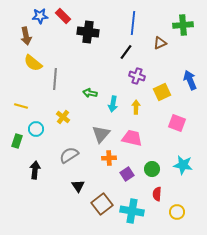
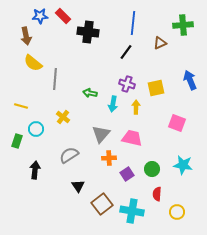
purple cross: moved 10 px left, 8 px down
yellow square: moved 6 px left, 4 px up; rotated 12 degrees clockwise
